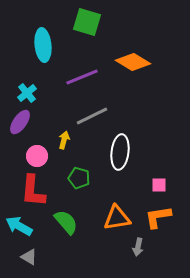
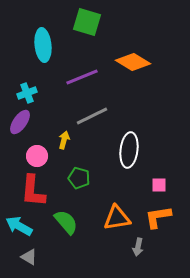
cyan cross: rotated 18 degrees clockwise
white ellipse: moved 9 px right, 2 px up
